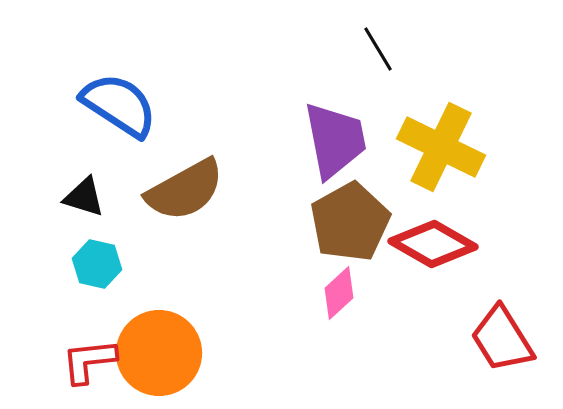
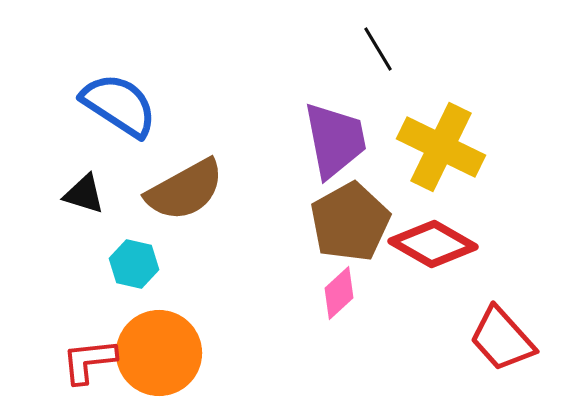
black triangle: moved 3 px up
cyan hexagon: moved 37 px right
red trapezoid: rotated 10 degrees counterclockwise
